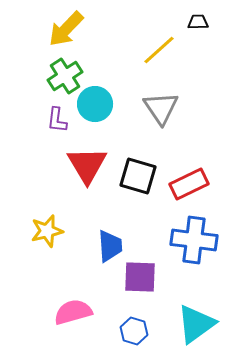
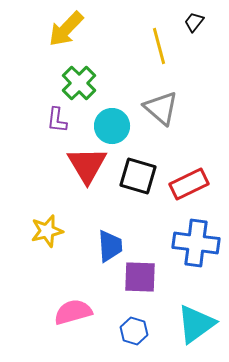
black trapezoid: moved 4 px left; rotated 50 degrees counterclockwise
yellow line: moved 4 px up; rotated 63 degrees counterclockwise
green cross: moved 14 px right, 7 px down; rotated 12 degrees counterclockwise
cyan circle: moved 17 px right, 22 px down
gray triangle: rotated 15 degrees counterclockwise
blue cross: moved 2 px right, 3 px down
